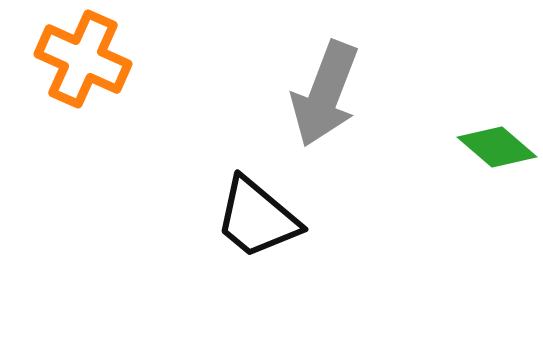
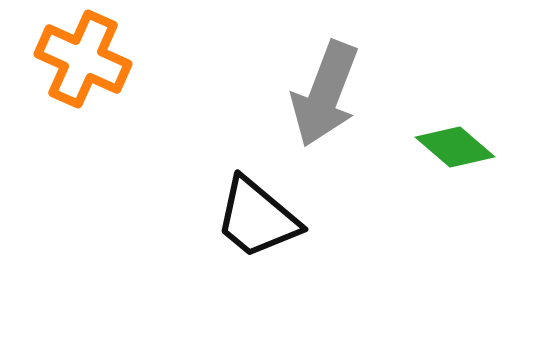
green diamond: moved 42 px left
